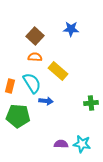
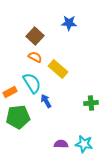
blue star: moved 2 px left, 6 px up
orange semicircle: rotated 24 degrees clockwise
yellow rectangle: moved 2 px up
orange rectangle: moved 6 px down; rotated 48 degrees clockwise
blue arrow: rotated 128 degrees counterclockwise
green pentagon: moved 1 px down; rotated 10 degrees counterclockwise
cyan star: moved 2 px right
